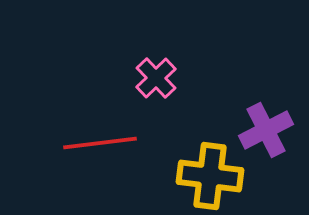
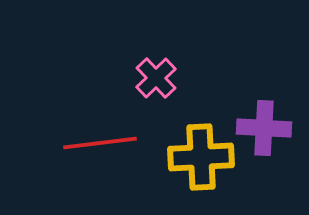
purple cross: moved 2 px left, 2 px up; rotated 30 degrees clockwise
yellow cross: moved 9 px left, 19 px up; rotated 10 degrees counterclockwise
